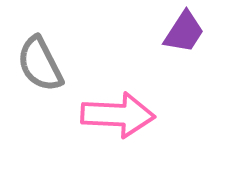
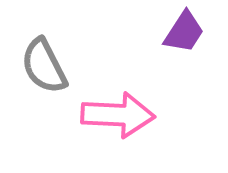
gray semicircle: moved 4 px right, 2 px down
